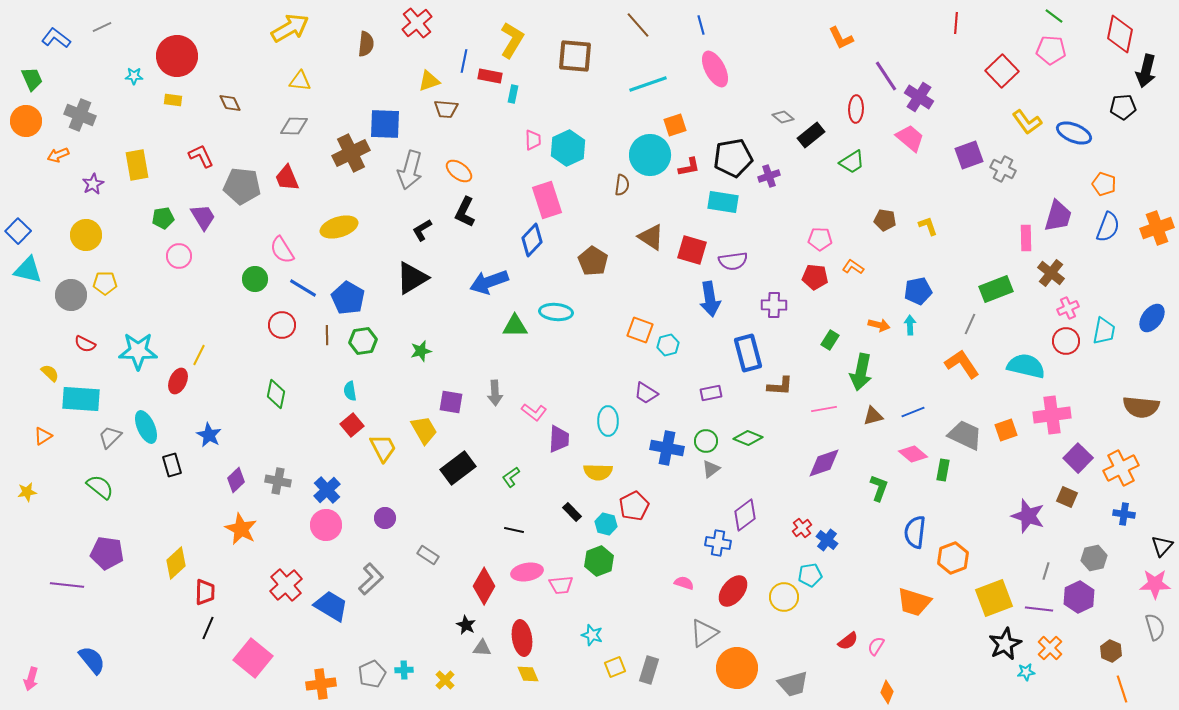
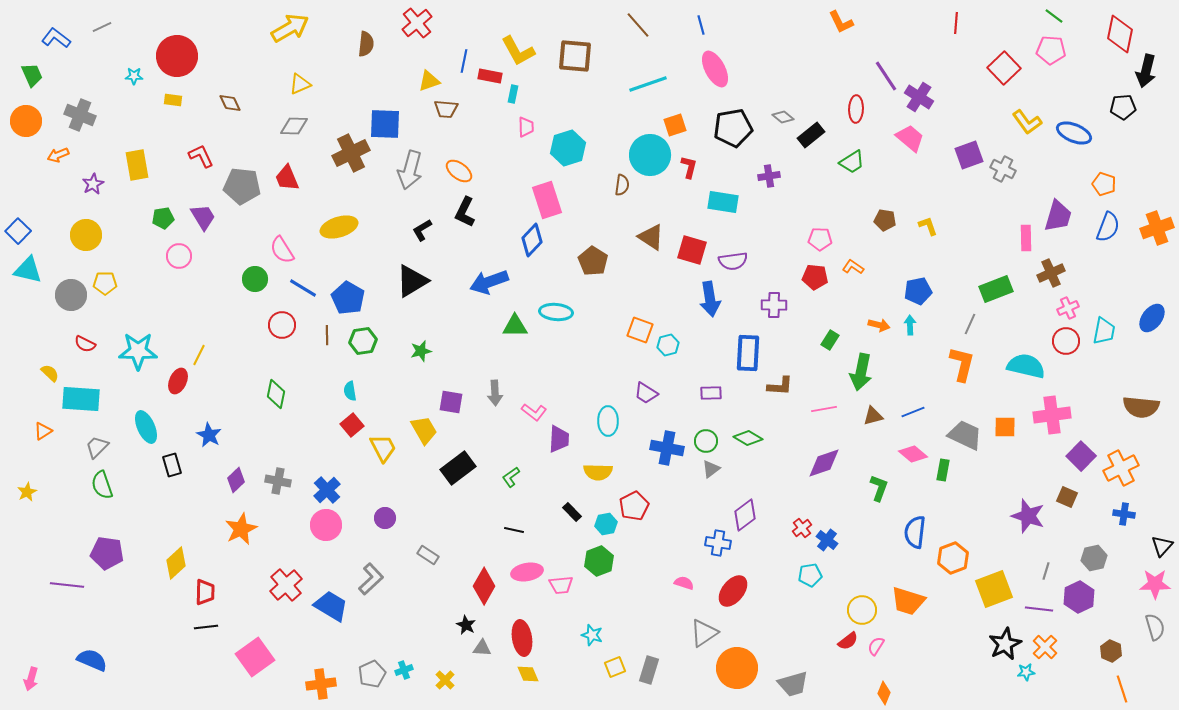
orange L-shape at (841, 38): moved 16 px up
yellow L-shape at (512, 40): moved 6 px right, 11 px down; rotated 120 degrees clockwise
red square at (1002, 71): moved 2 px right, 3 px up
green trapezoid at (32, 79): moved 4 px up
yellow triangle at (300, 81): moved 3 px down; rotated 30 degrees counterclockwise
pink trapezoid at (533, 140): moved 7 px left, 13 px up
cyan hexagon at (568, 148): rotated 8 degrees clockwise
black pentagon at (733, 158): moved 30 px up
red L-shape at (689, 167): rotated 65 degrees counterclockwise
purple cross at (769, 176): rotated 10 degrees clockwise
brown cross at (1051, 273): rotated 28 degrees clockwise
black triangle at (412, 278): moved 3 px down
blue rectangle at (748, 353): rotated 18 degrees clockwise
orange L-shape at (962, 364): rotated 48 degrees clockwise
purple rectangle at (711, 393): rotated 10 degrees clockwise
orange square at (1006, 430): moved 1 px left, 3 px up; rotated 20 degrees clockwise
orange triangle at (43, 436): moved 5 px up
gray trapezoid at (110, 437): moved 13 px left, 10 px down
green diamond at (748, 438): rotated 8 degrees clockwise
purple square at (1078, 458): moved 3 px right, 2 px up
green semicircle at (100, 487): moved 2 px right, 2 px up; rotated 148 degrees counterclockwise
yellow star at (27, 492): rotated 18 degrees counterclockwise
cyan hexagon at (606, 524): rotated 25 degrees counterclockwise
orange star at (241, 529): rotated 20 degrees clockwise
yellow circle at (784, 597): moved 78 px right, 13 px down
yellow square at (994, 598): moved 9 px up
orange trapezoid at (914, 602): moved 6 px left, 1 px up
black line at (208, 628): moved 2 px left, 1 px up; rotated 60 degrees clockwise
orange cross at (1050, 648): moved 5 px left, 1 px up
pink square at (253, 658): moved 2 px right, 1 px up; rotated 15 degrees clockwise
blue semicircle at (92, 660): rotated 28 degrees counterclockwise
cyan cross at (404, 670): rotated 18 degrees counterclockwise
orange diamond at (887, 692): moved 3 px left, 1 px down
